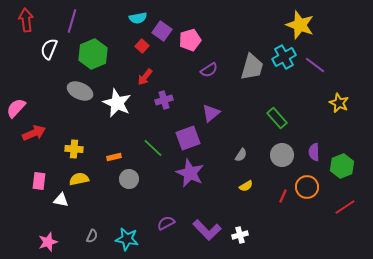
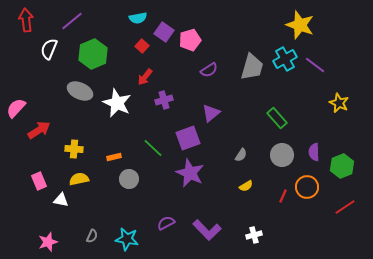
purple line at (72, 21): rotated 35 degrees clockwise
purple square at (162, 31): moved 2 px right, 1 px down
cyan cross at (284, 57): moved 1 px right, 2 px down
red arrow at (34, 133): moved 5 px right, 3 px up; rotated 10 degrees counterclockwise
pink rectangle at (39, 181): rotated 30 degrees counterclockwise
white cross at (240, 235): moved 14 px right
